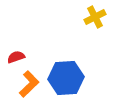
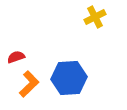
blue hexagon: moved 3 px right
